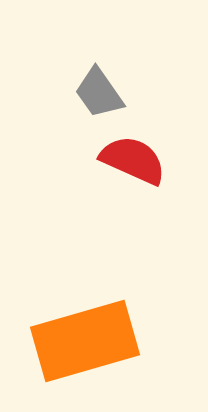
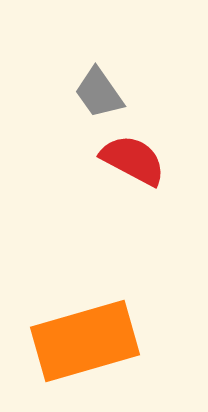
red semicircle: rotated 4 degrees clockwise
